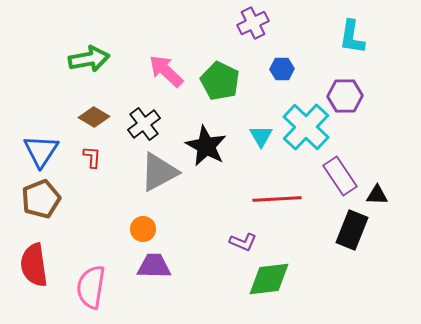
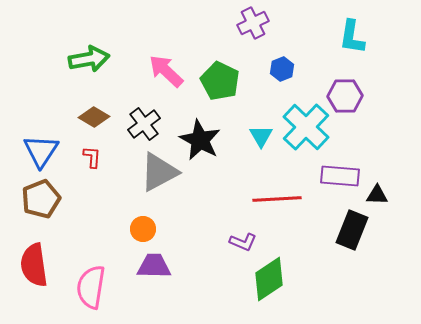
blue hexagon: rotated 20 degrees counterclockwise
black star: moved 6 px left, 6 px up
purple rectangle: rotated 51 degrees counterclockwise
green diamond: rotated 27 degrees counterclockwise
